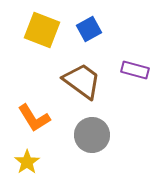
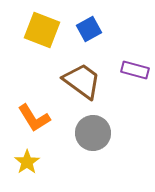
gray circle: moved 1 px right, 2 px up
